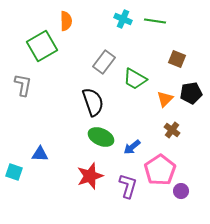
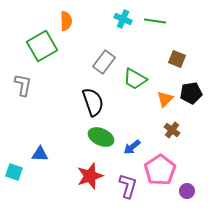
purple circle: moved 6 px right
